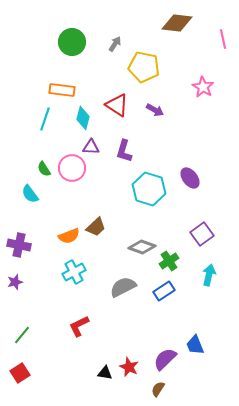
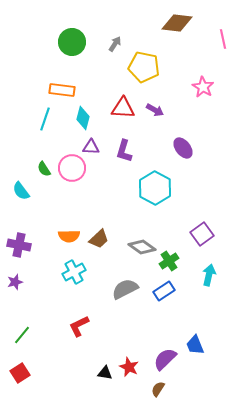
red triangle: moved 6 px right, 3 px down; rotated 30 degrees counterclockwise
purple ellipse: moved 7 px left, 30 px up
cyan hexagon: moved 6 px right, 1 px up; rotated 12 degrees clockwise
cyan semicircle: moved 9 px left, 3 px up
brown trapezoid: moved 3 px right, 12 px down
orange semicircle: rotated 20 degrees clockwise
gray diamond: rotated 16 degrees clockwise
gray semicircle: moved 2 px right, 2 px down
